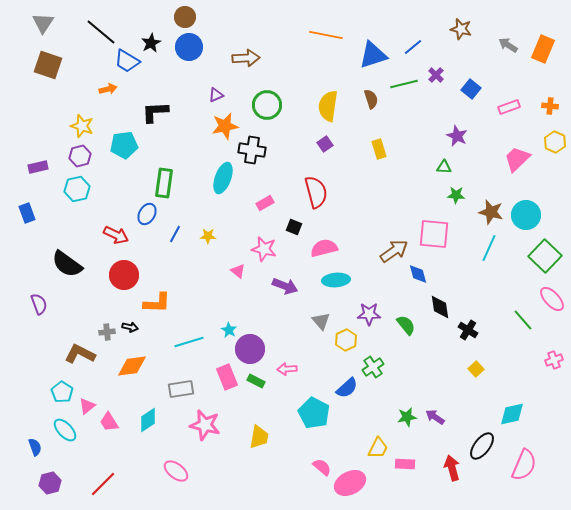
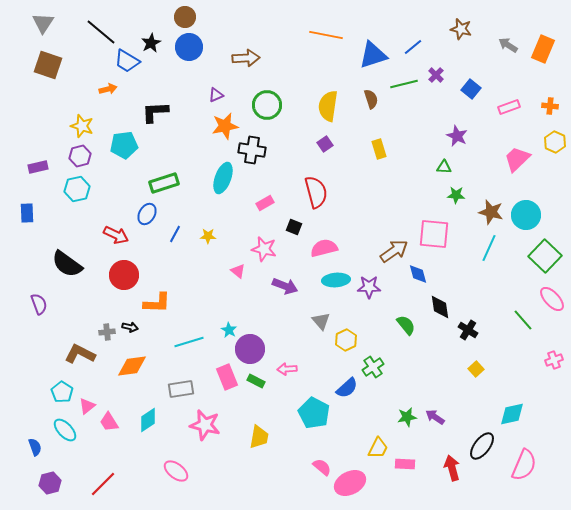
green rectangle at (164, 183): rotated 64 degrees clockwise
blue rectangle at (27, 213): rotated 18 degrees clockwise
purple star at (369, 314): moved 27 px up
